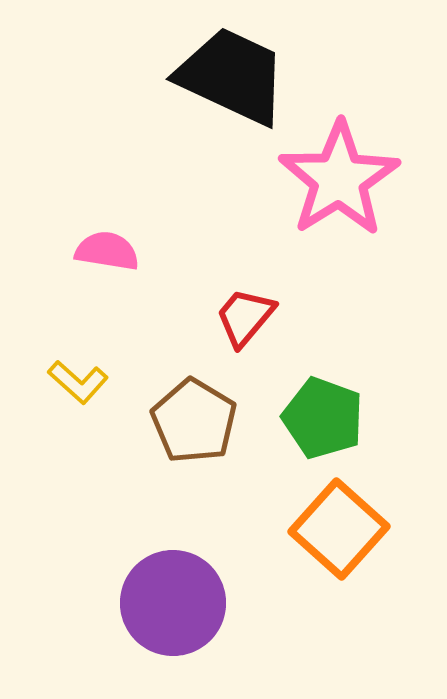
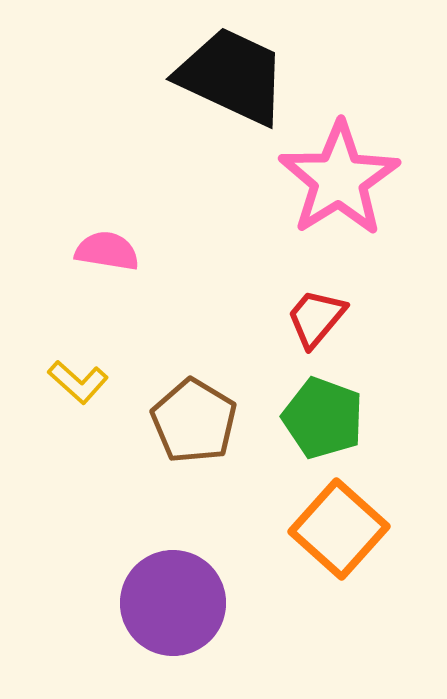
red trapezoid: moved 71 px right, 1 px down
